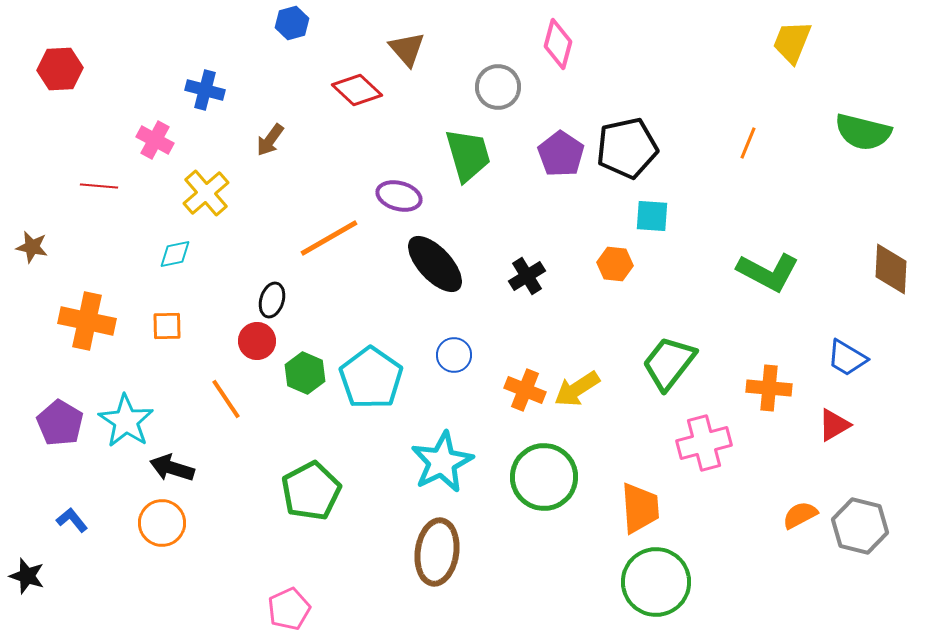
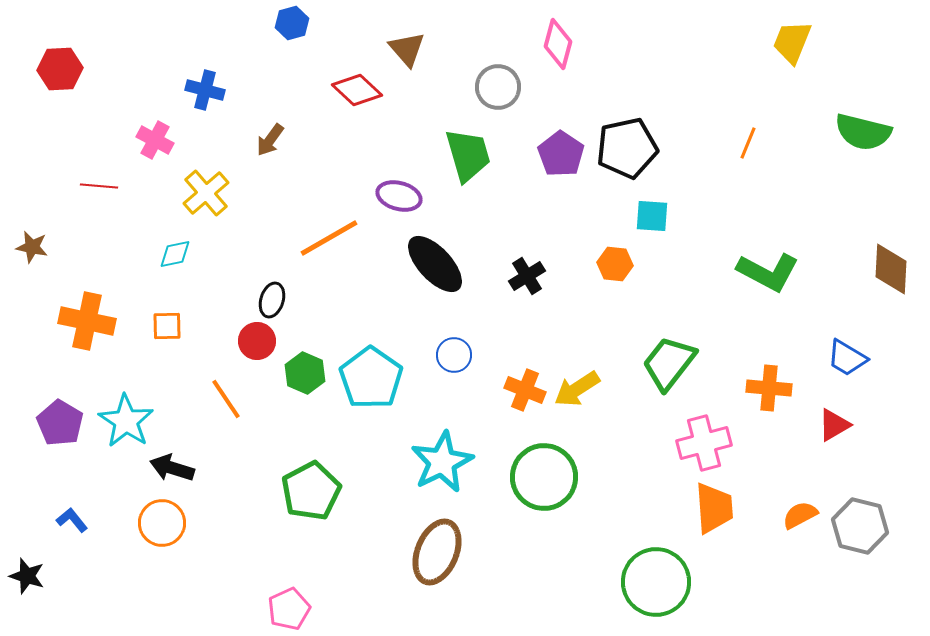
orange trapezoid at (640, 508): moved 74 px right
brown ellipse at (437, 552): rotated 14 degrees clockwise
